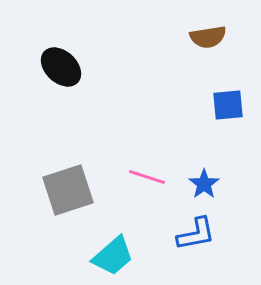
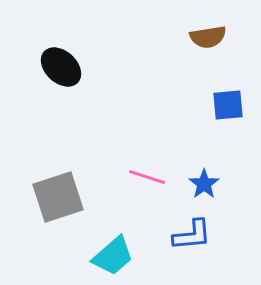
gray square: moved 10 px left, 7 px down
blue L-shape: moved 4 px left, 1 px down; rotated 6 degrees clockwise
